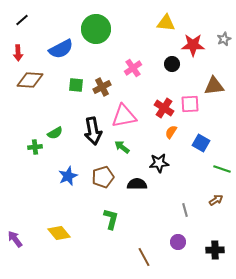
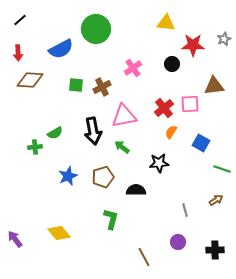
black line: moved 2 px left
red cross: rotated 18 degrees clockwise
black semicircle: moved 1 px left, 6 px down
